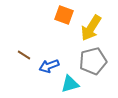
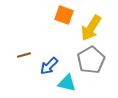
brown line: rotated 48 degrees counterclockwise
gray pentagon: moved 2 px left, 1 px up; rotated 16 degrees counterclockwise
blue arrow: rotated 24 degrees counterclockwise
cyan triangle: moved 3 px left, 1 px up; rotated 30 degrees clockwise
